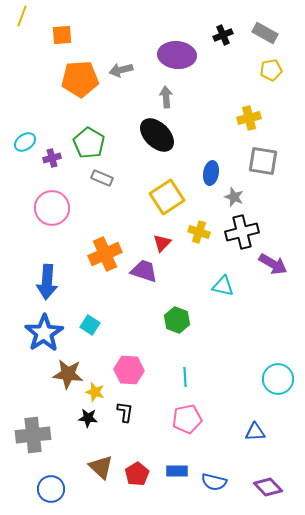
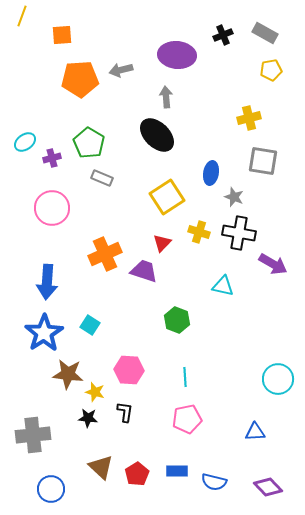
black cross at (242, 232): moved 3 px left, 1 px down; rotated 24 degrees clockwise
